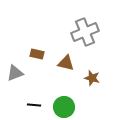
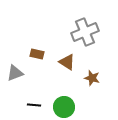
brown triangle: moved 1 px right, 1 px up; rotated 18 degrees clockwise
